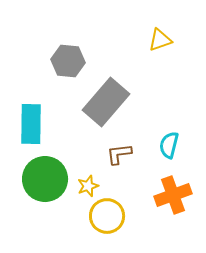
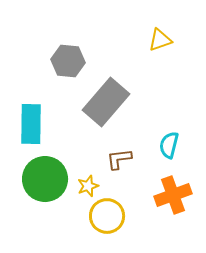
brown L-shape: moved 5 px down
